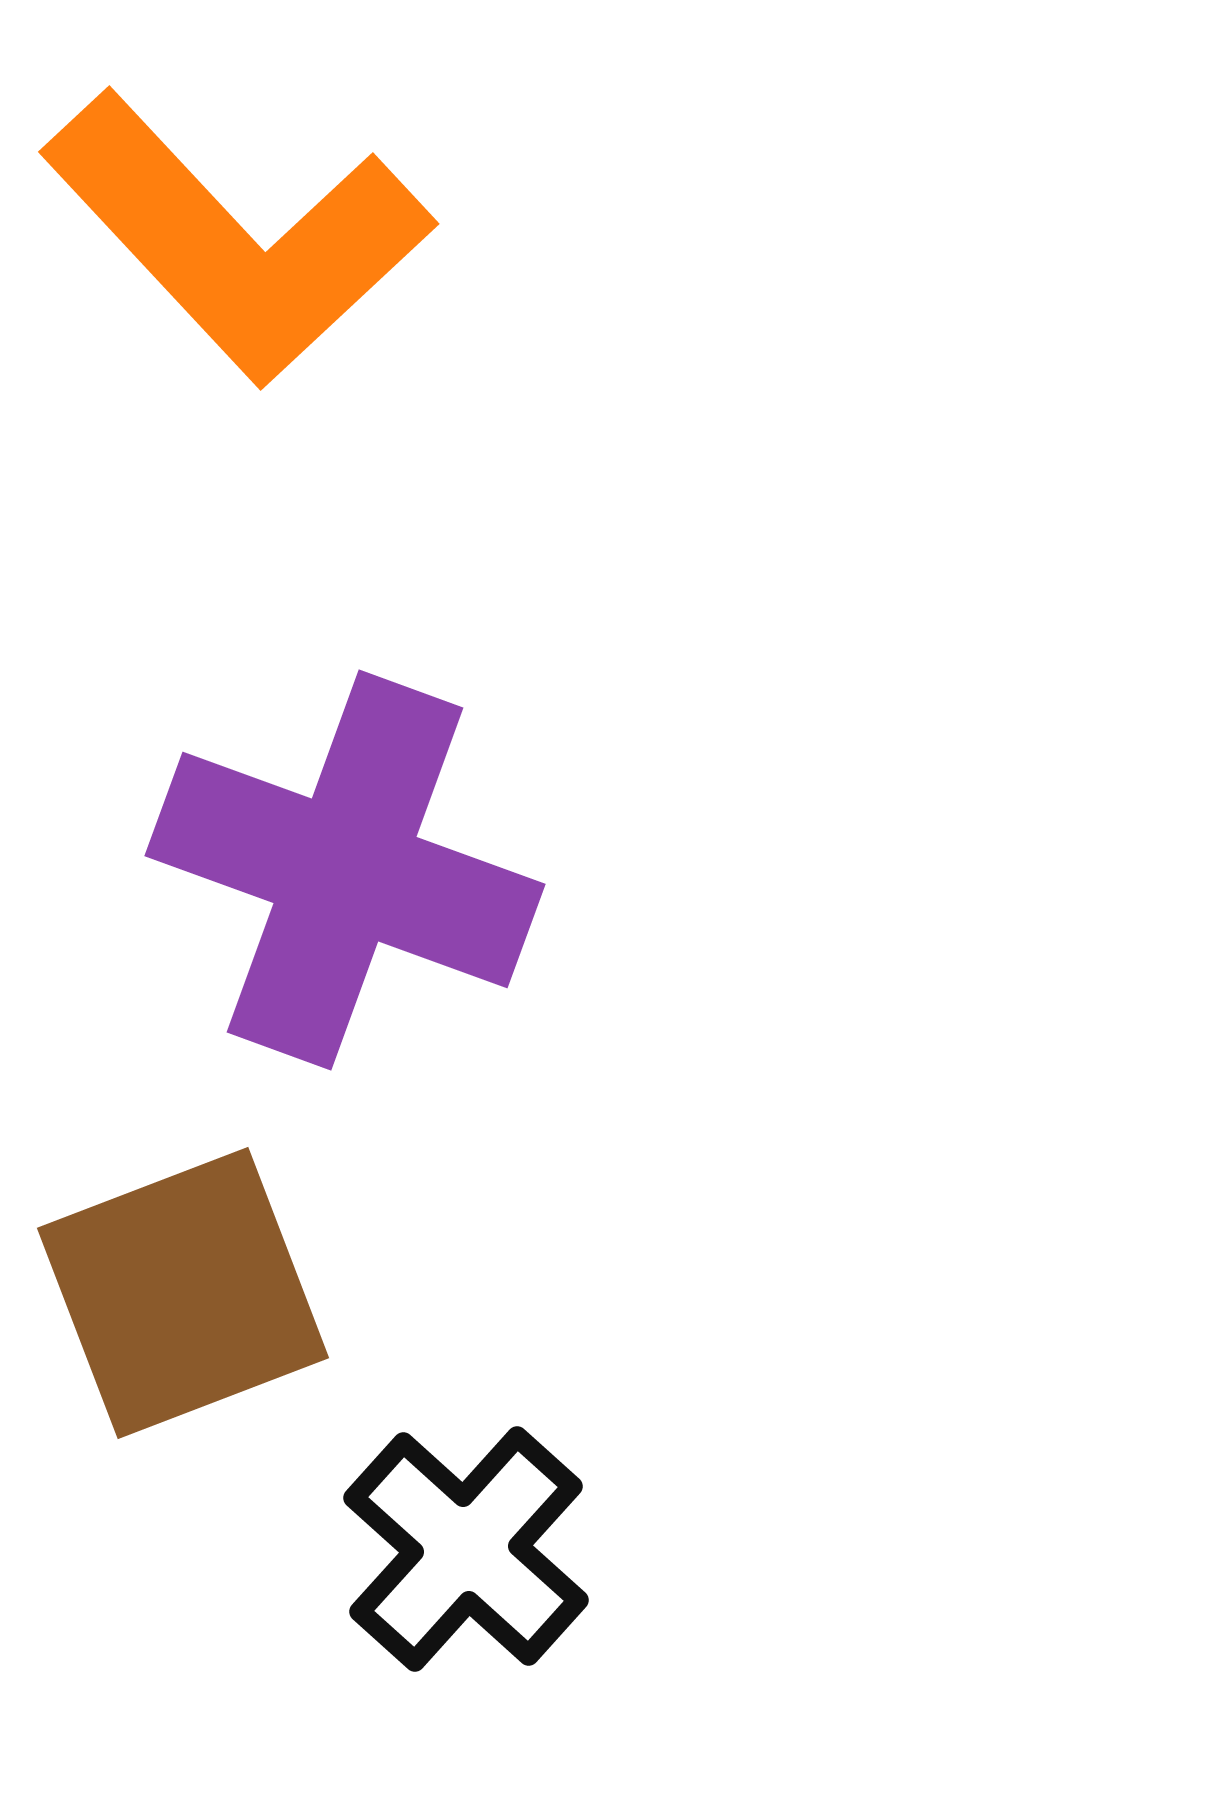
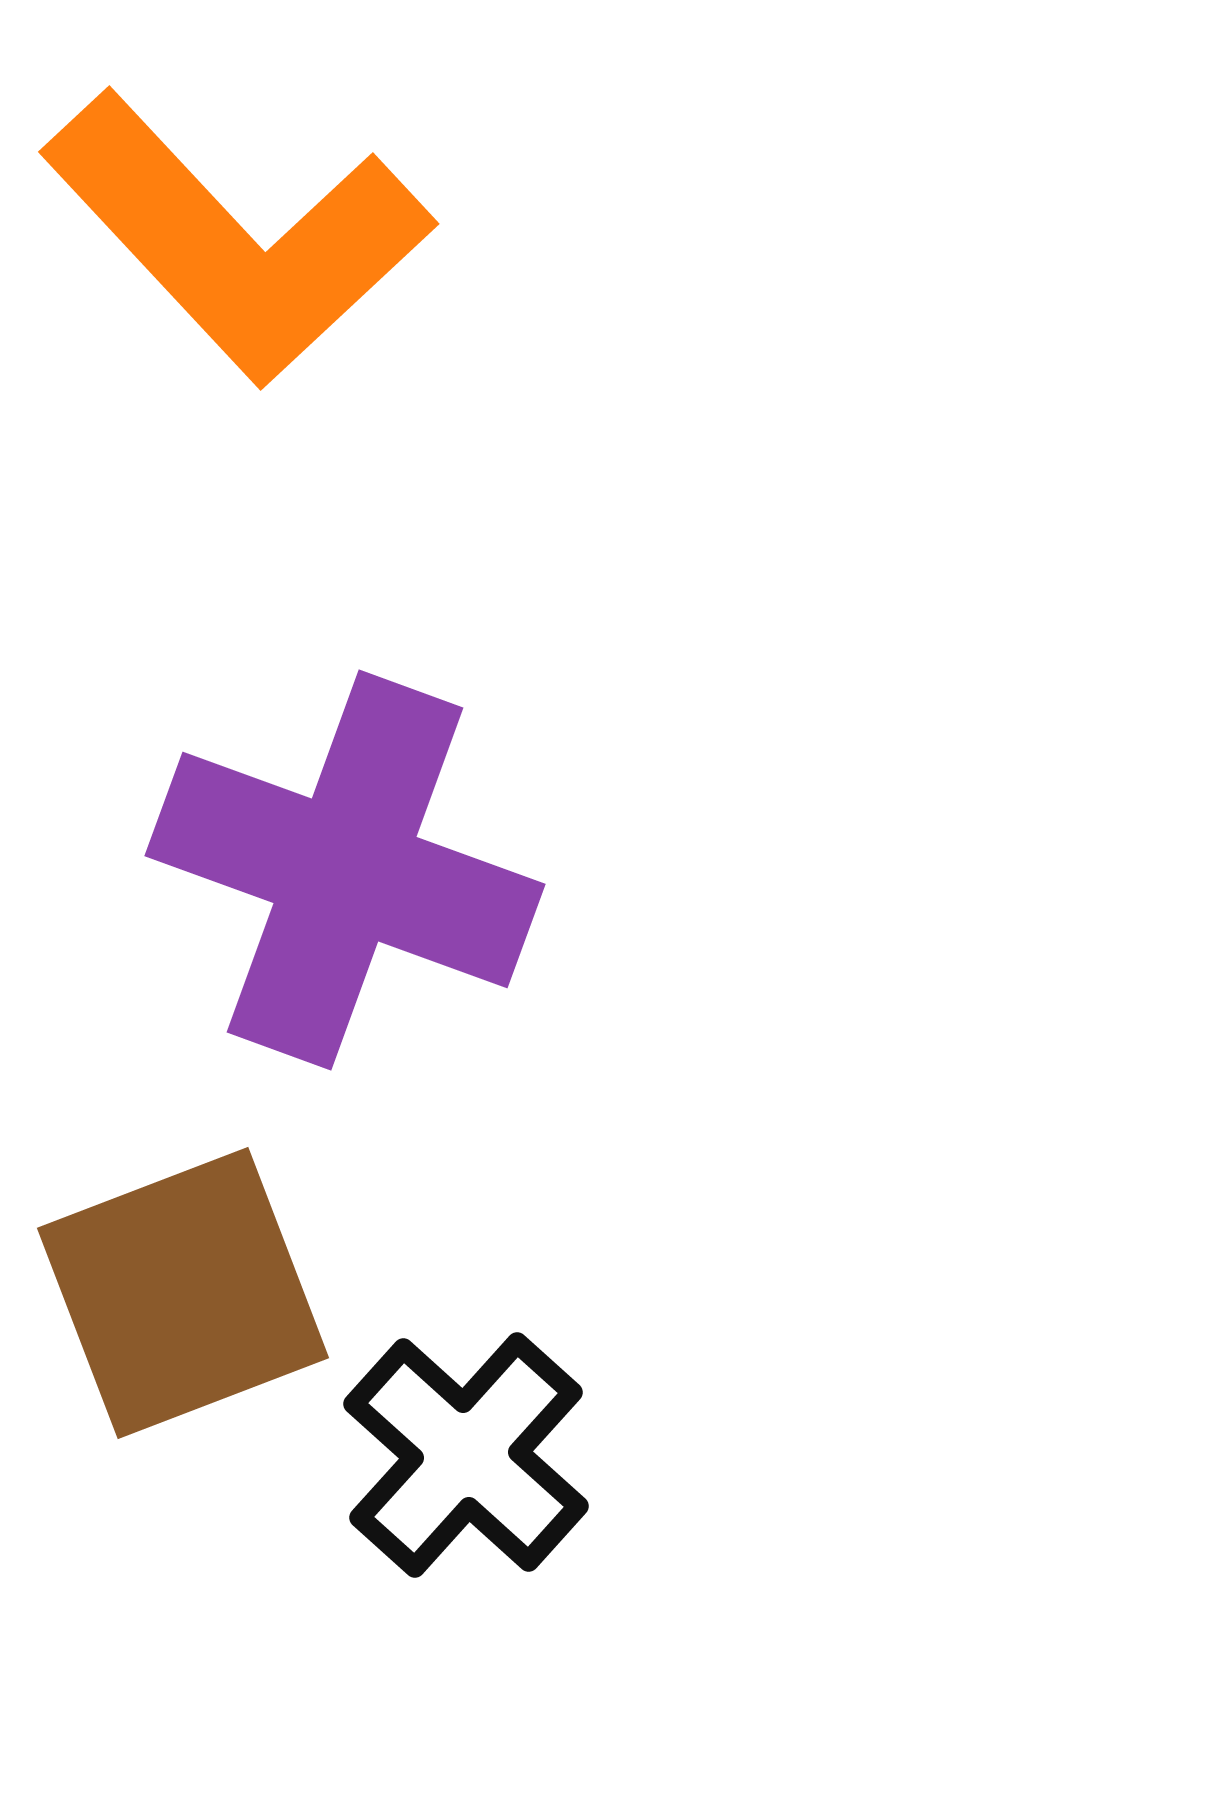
black cross: moved 94 px up
